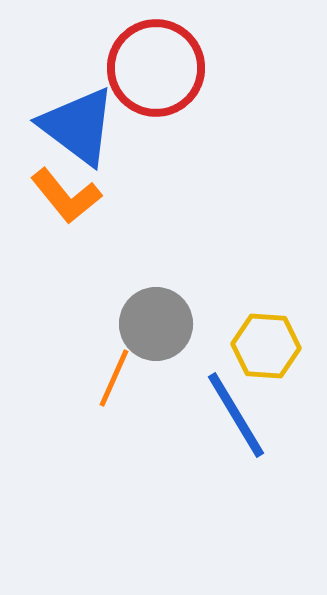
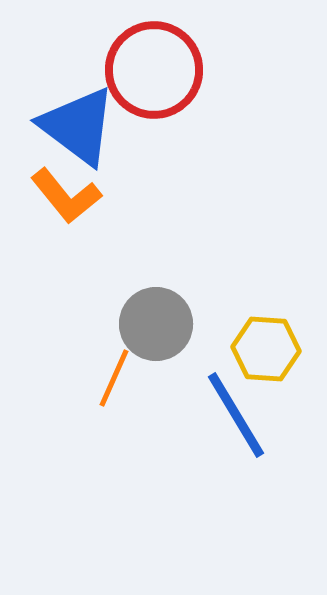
red circle: moved 2 px left, 2 px down
yellow hexagon: moved 3 px down
